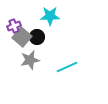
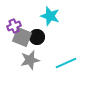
cyan star: rotated 18 degrees clockwise
gray square: rotated 18 degrees counterclockwise
cyan line: moved 1 px left, 4 px up
